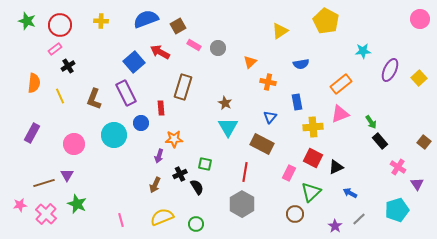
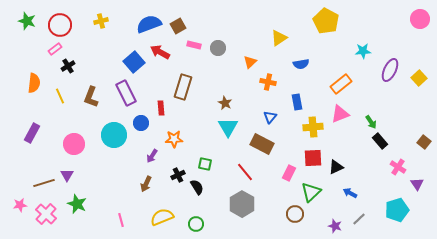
blue semicircle at (146, 19): moved 3 px right, 5 px down
yellow cross at (101, 21): rotated 16 degrees counterclockwise
yellow triangle at (280, 31): moved 1 px left, 7 px down
pink rectangle at (194, 45): rotated 16 degrees counterclockwise
brown L-shape at (94, 99): moved 3 px left, 2 px up
purple arrow at (159, 156): moved 7 px left; rotated 16 degrees clockwise
red square at (313, 158): rotated 30 degrees counterclockwise
red line at (245, 172): rotated 48 degrees counterclockwise
black cross at (180, 174): moved 2 px left, 1 px down
brown arrow at (155, 185): moved 9 px left, 1 px up
purple star at (335, 226): rotated 16 degrees counterclockwise
